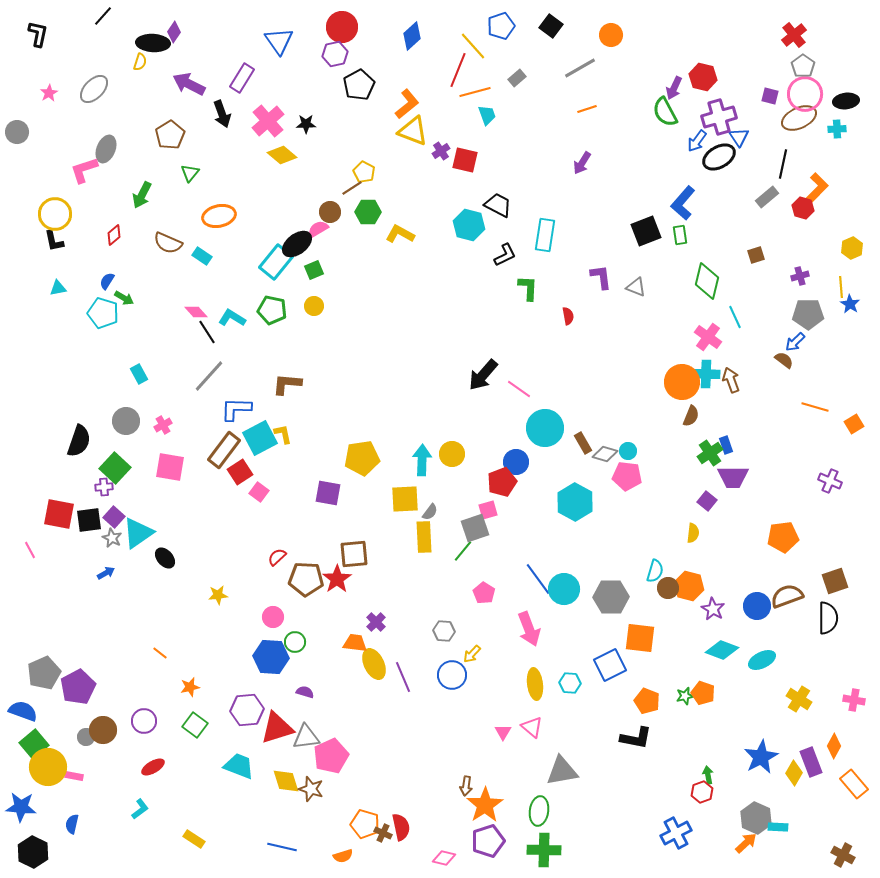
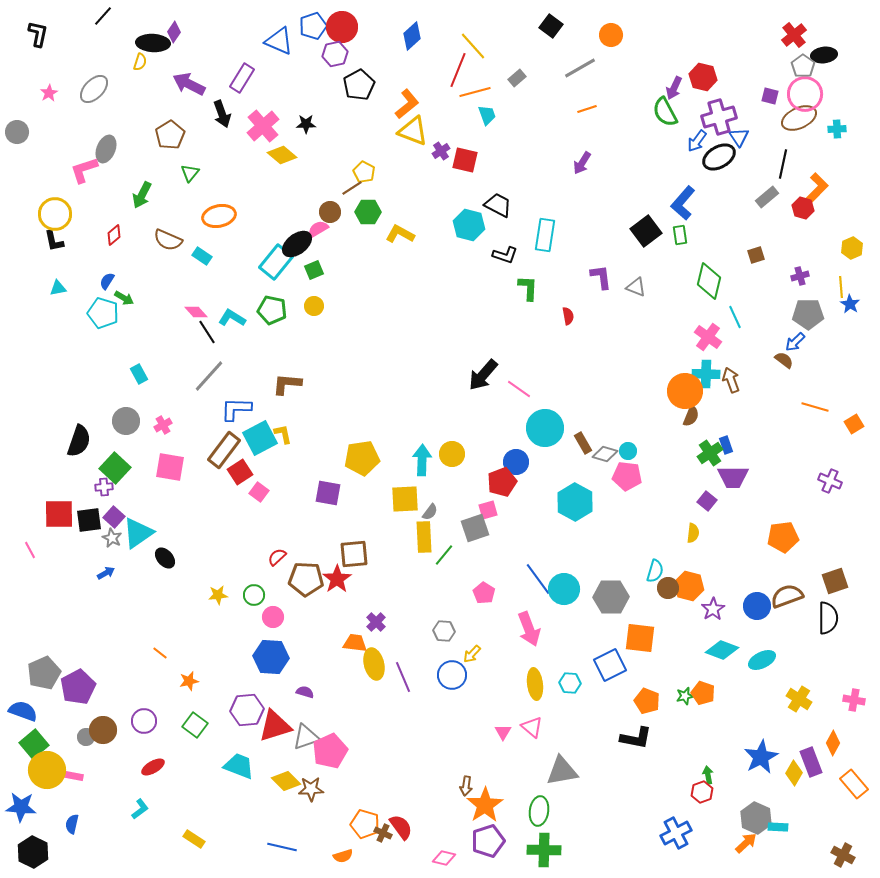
blue pentagon at (501, 26): moved 188 px left
blue triangle at (279, 41): rotated 32 degrees counterclockwise
black ellipse at (846, 101): moved 22 px left, 46 px up
pink cross at (268, 121): moved 5 px left, 5 px down
black square at (646, 231): rotated 16 degrees counterclockwise
brown semicircle at (168, 243): moved 3 px up
black L-shape at (505, 255): rotated 45 degrees clockwise
green diamond at (707, 281): moved 2 px right
orange circle at (682, 382): moved 3 px right, 9 px down
red square at (59, 514): rotated 12 degrees counterclockwise
green line at (463, 551): moved 19 px left, 4 px down
purple star at (713, 609): rotated 10 degrees clockwise
green circle at (295, 642): moved 41 px left, 47 px up
yellow ellipse at (374, 664): rotated 12 degrees clockwise
orange star at (190, 687): moved 1 px left, 6 px up
red triangle at (277, 728): moved 2 px left, 2 px up
gray triangle at (306, 737): rotated 12 degrees counterclockwise
orange diamond at (834, 746): moved 1 px left, 3 px up
pink pentagon at (331, 756): moved 1 px left, 5 px up
yellow circle at (48, 767): moved 1 px left, 3 px down
yellow diamond at (286, 781): rotated 28 degrees counterclockwise
brown star at (311, 789): rotated 20 degrees counterclockwise
red semicircle at (401, 827): rotated 24 degrees counterclockwise
